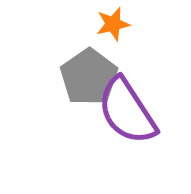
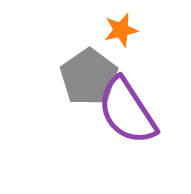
orange star: moved 8 px right, 6 px down
